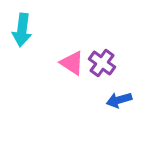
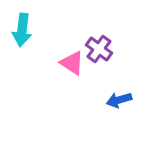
purple cross: moved 3 px left, 14 px up
